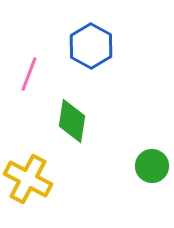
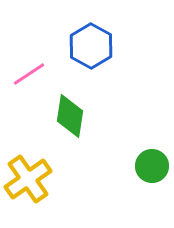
pink line: rotated 36 degrees clockwise
green diamond: moved 2 px left, 5 px up
yellow cross: rotated 27 degrees clockwise
